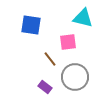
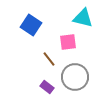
blue square: rotated 25 degrees clockwise
brown line: moved 1 px left
purple rectangle: moved 2 px right
